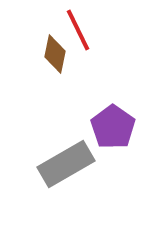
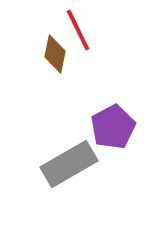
purple pentagon: rotated 9 degrees clockwise
gray rectangle: moved 3 px right
